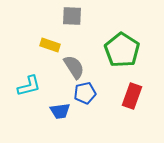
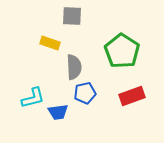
yellow rectangle: moved 2 px up
green pentagon: moved 1 px down
gray semicircle: rotated 30 degrees clockwise
cyan L-shape: moved 4 px right, 12 px down
red rectangle: rotated 50 degrees clockwise
blue trapezoid: moved 2 px left, 1 px down
